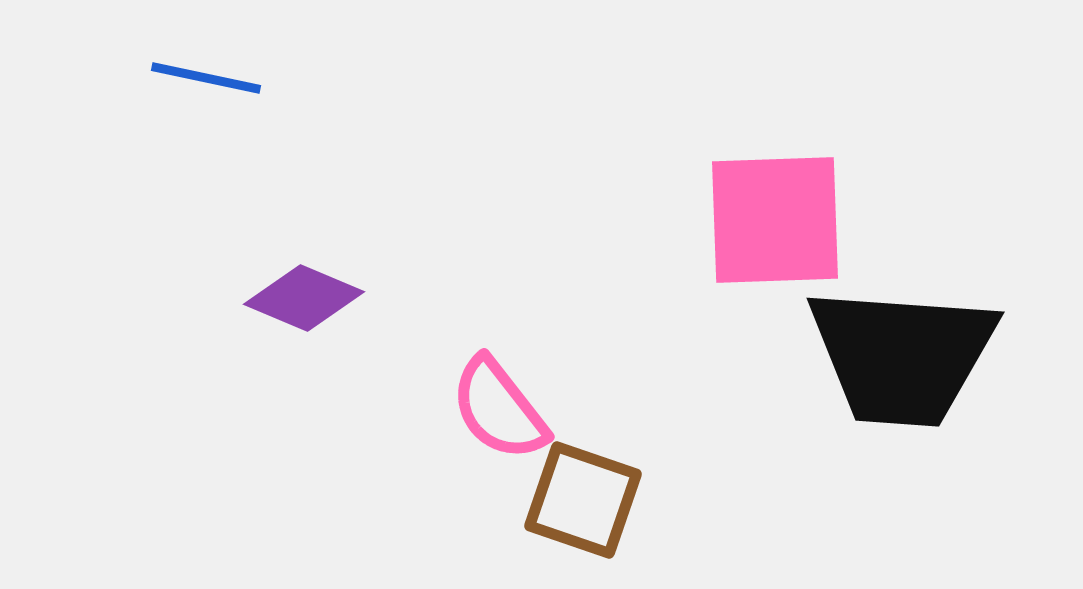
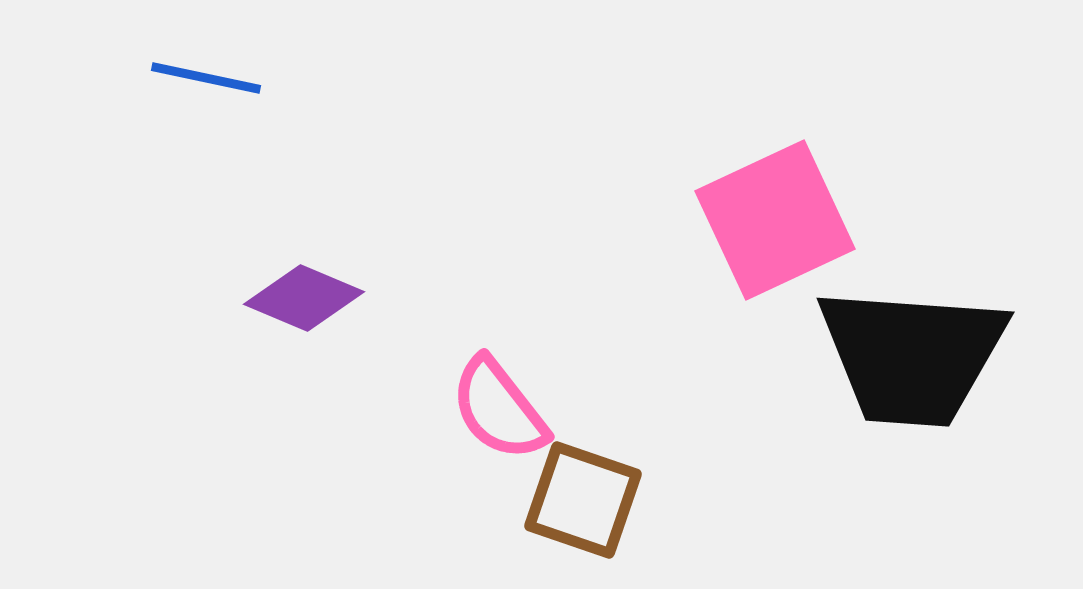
pink square: rotated 23 degrees counterclockwise
black trapezoid: moved 10 px right
